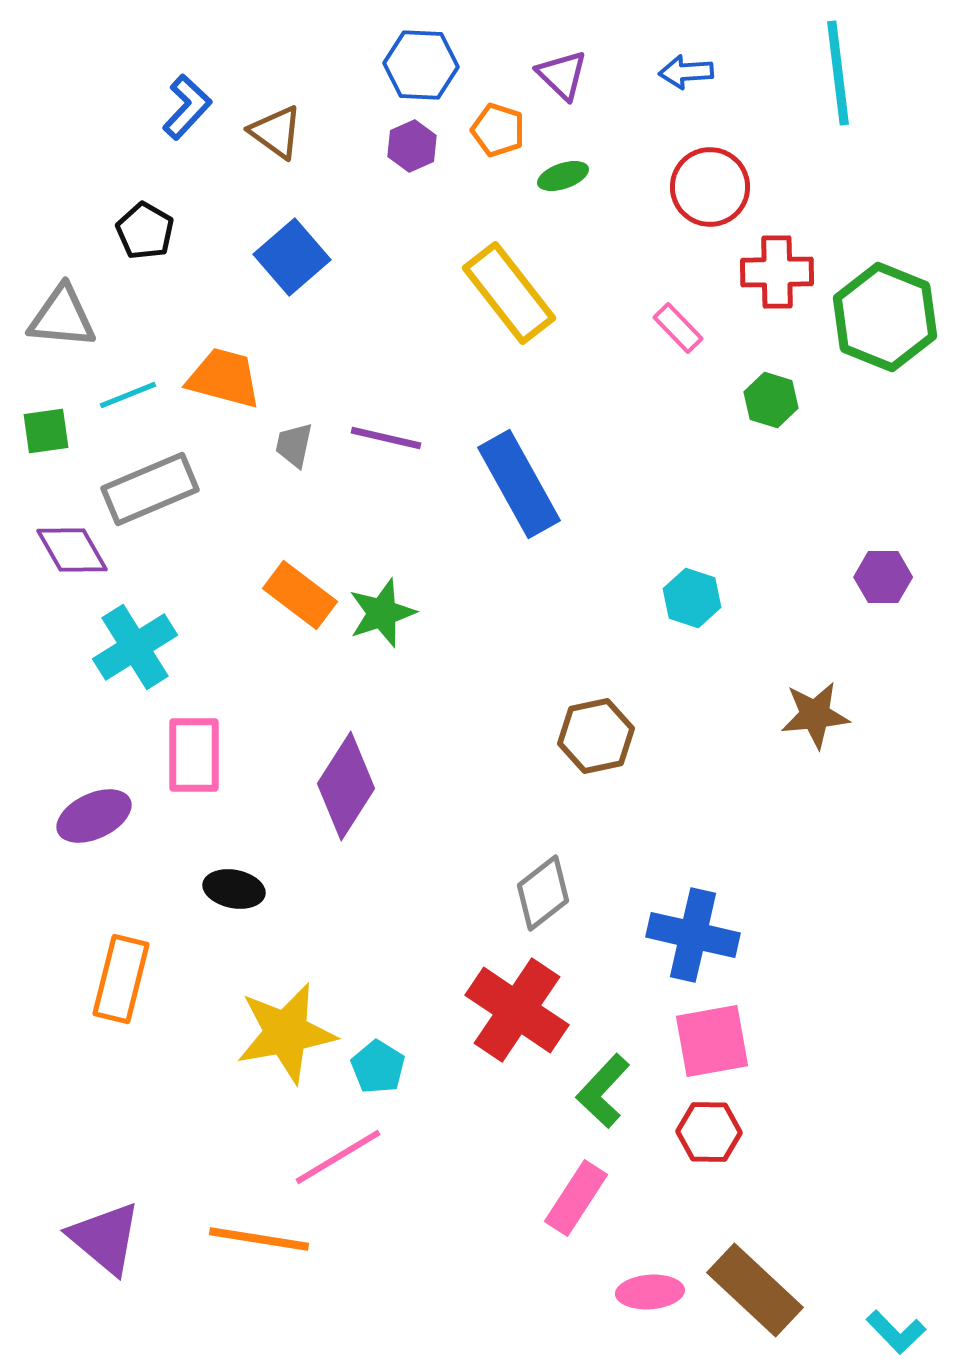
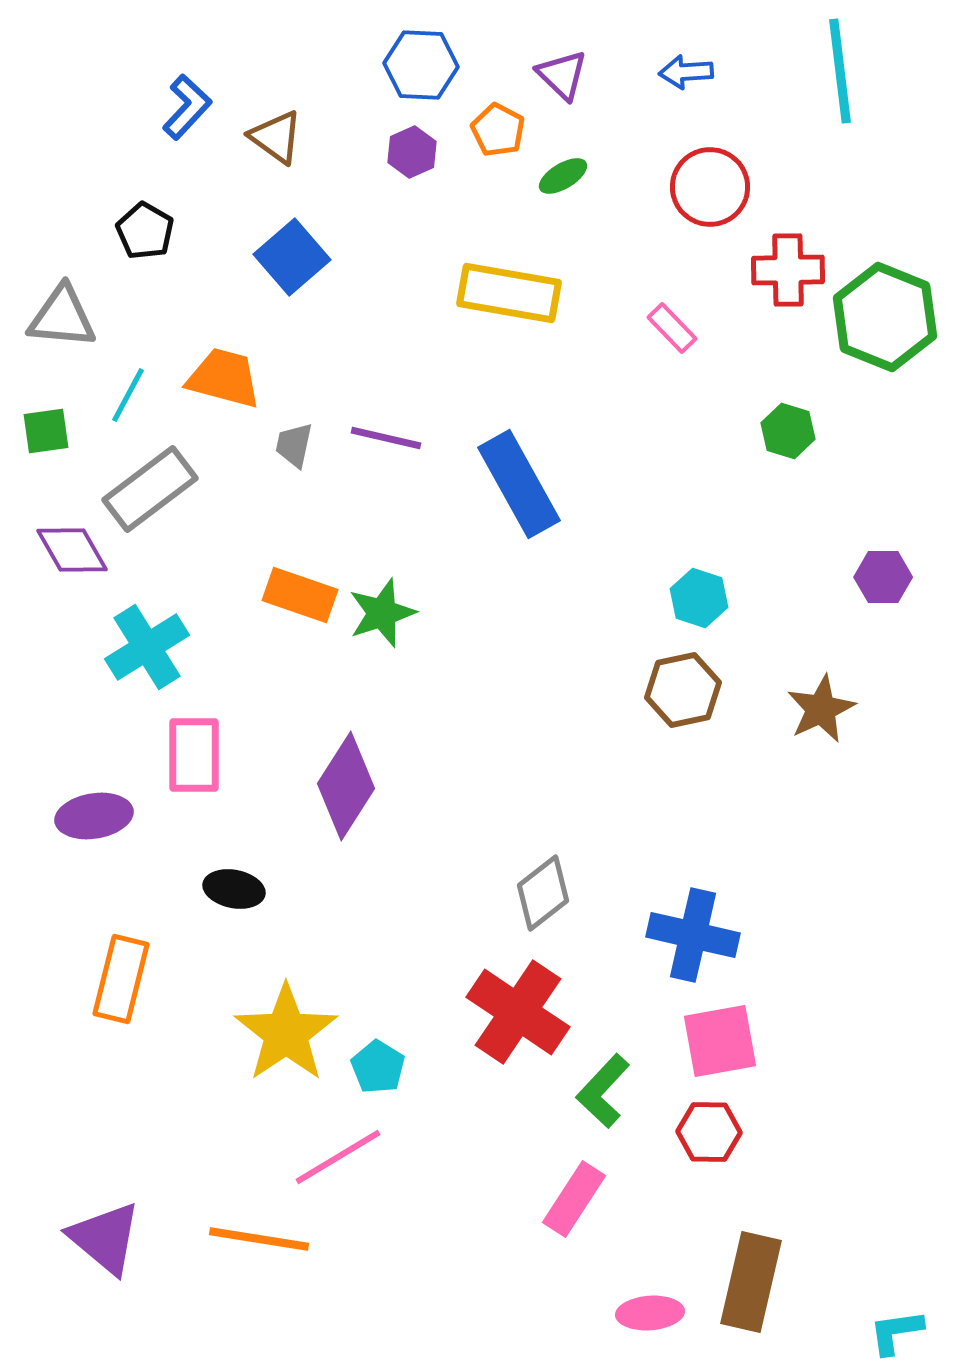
cyan line at (838, 73): moved 2 px right, 2 px up
orange pentagon at (498, 130): rotated 10 degrees clockwise
brown triangle at (276, 132): moved 5 px down
purple hexagon at (412, 146): moved 6 px down
green ellipse at (563, 176): rotated 12 degrees counterclockwise
red cross at (777, 272): moved 11 px right, 2 px up
yellow rectangle at (509, 293): rotated 42 degrees counterclockwise
pink rectangle at (678, 328): moved 6 px left
cyan line at (128, 395): rotated 40 degrees counterclockwise
green hexagon at (771, 400): moved 17 px right, 31 px down
gray rectangle at (150, 489): rotated 14 degrees counterclockwise
orange rectangle at (300, 595): rotated 18 degrees counterclockwise
cyan hexagon at (692, 598): moved 7 px right
cyan cross at (135, 647): moved 12 px right
brown star at (815, 715): moved 6 px right, 6 px up; rotated 20 degrees counterclockwise
brown hexagon at (596, 736): moved 87 px right, 46 px up
purple ellipse at (94, 816): rotated 16 degrees clockwise
red cross at (517, 1010): moved 1 px right, 2 px down
yellow star at (286, 1033): rotated 24 degrees counterclockwise
pink square at (712, 1041): moved 8 px right
pink rectangle at (576, 1198): moved 2 px left, 1 px down
brown rectangle at (755, 1290): moved 4 px left, 8 px up; rotated 60 degrees clockwise
pink ellipse at (650, 1292): moved 21 px down
cyan L-shape at (896, 1332): rotated 126 degrees clockwise
